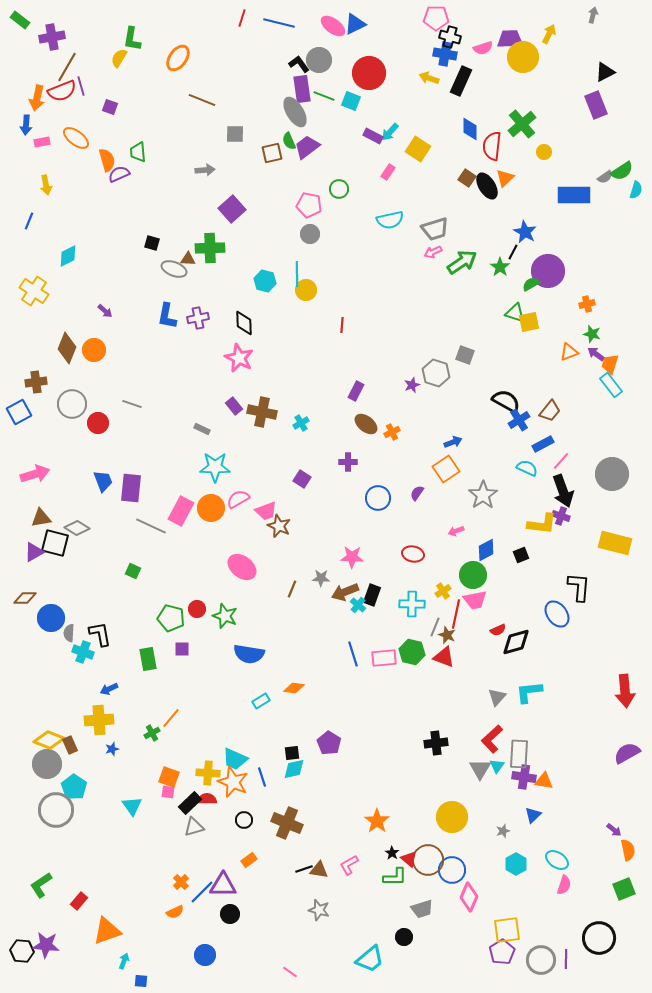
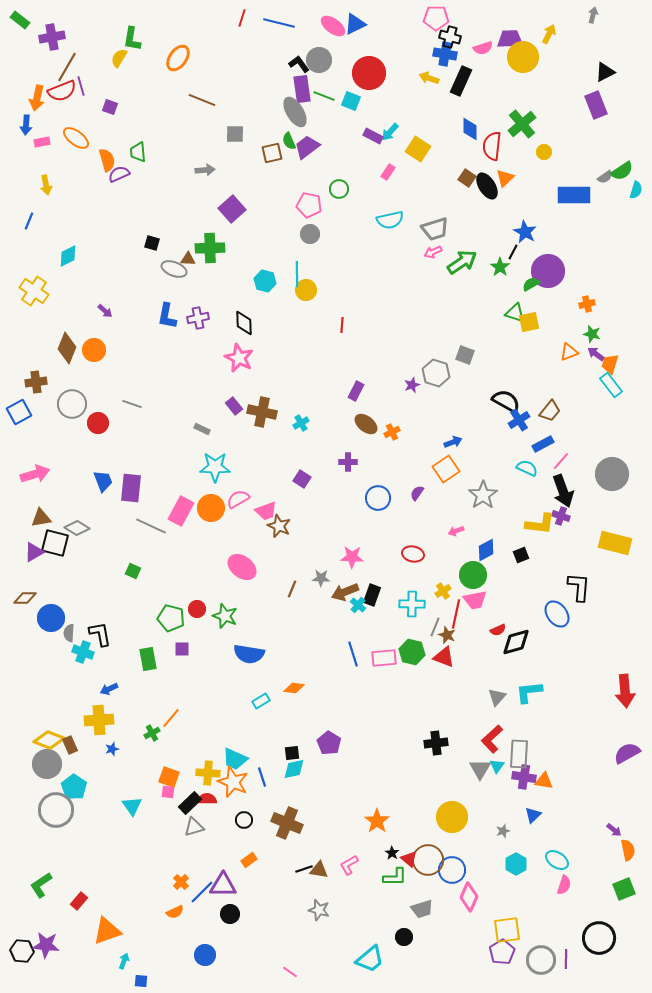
yellow L-shape at (542, 524): moved 2 px left
